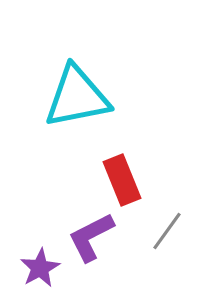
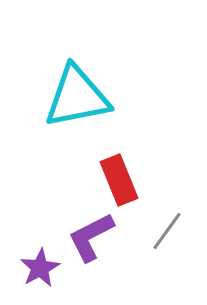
red rectangle: moved 3 px left
